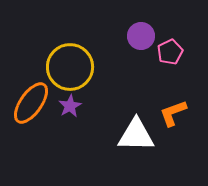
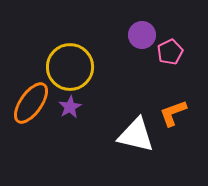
purple circle: moved 1 px right, 1 px up
purple star: moved 1 px down
white triangle: rotated 12 degrees clockwise
